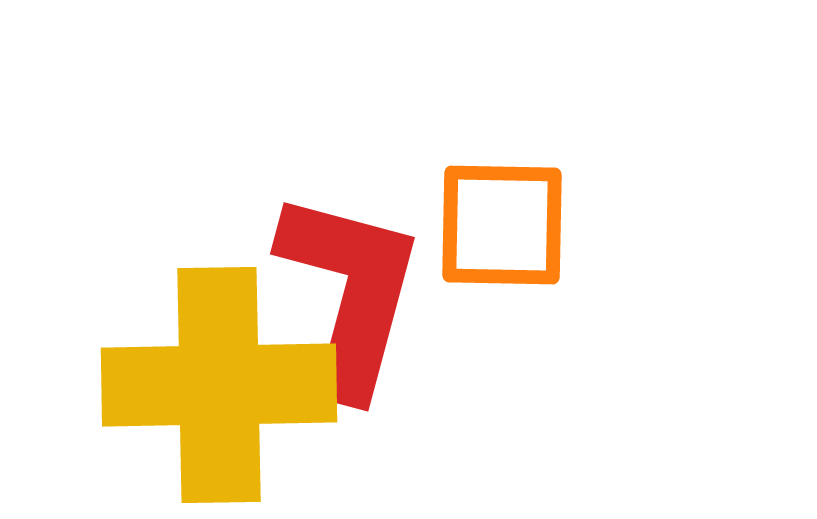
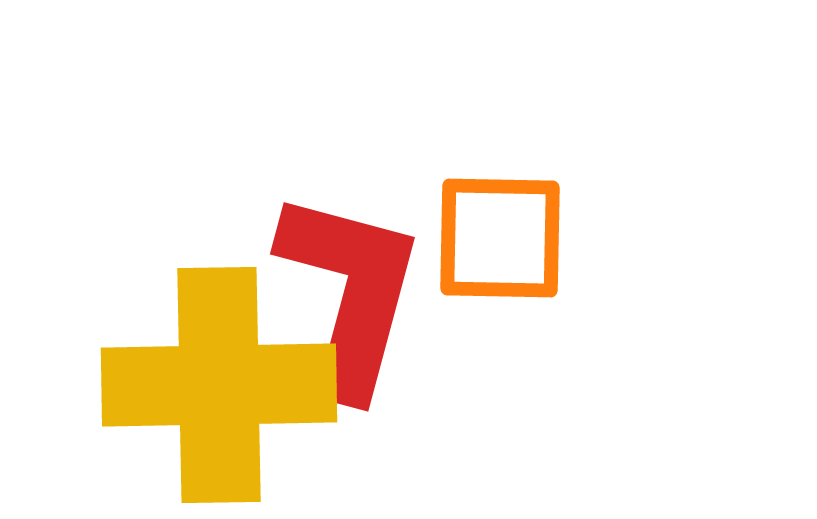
orange square: moved 2 px left, 13 px down
